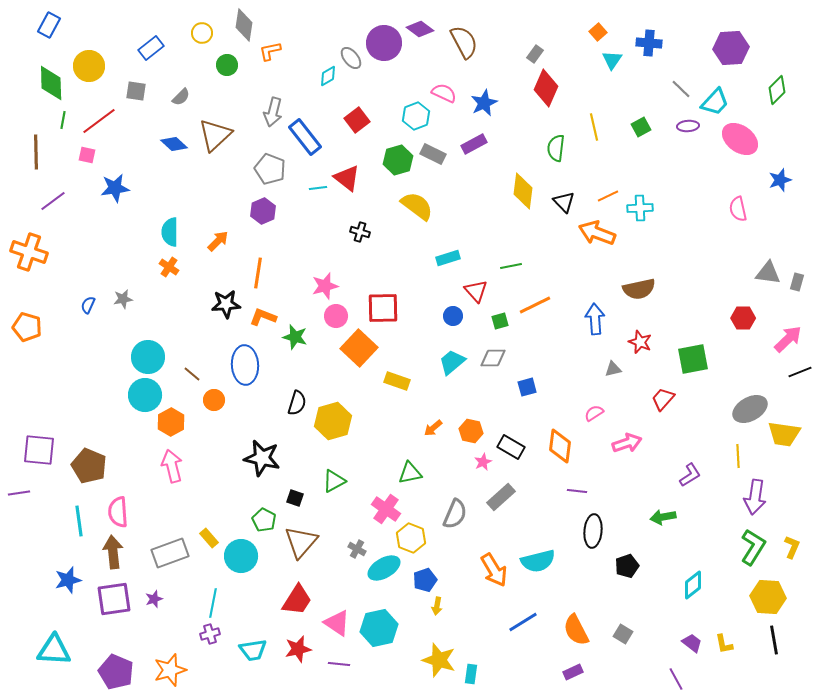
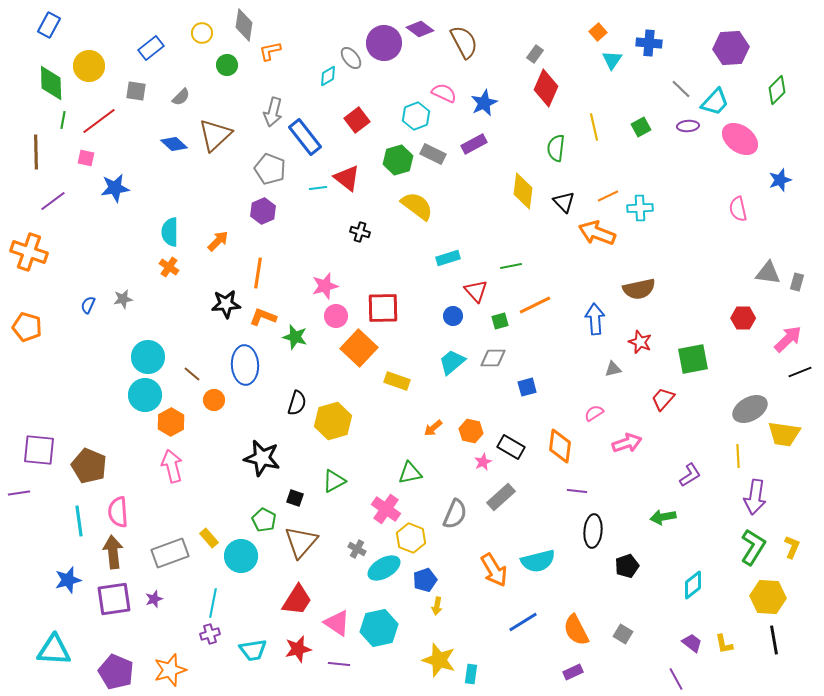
pink square at (87, 155): moved 1 px left, 3 px down
